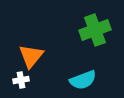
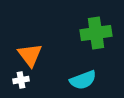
green cross: moved 1 px right, 3 px down; rotated 12 degrees clockwise
orange triangle: moved 1 px left, 1 px up; rotated 16 degrees counterclockwise
